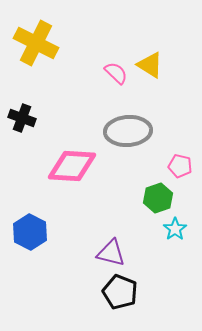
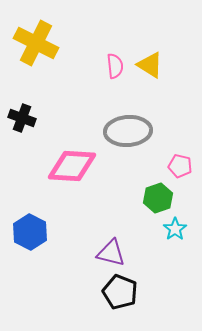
pink semicircle: moved 1 px left, 7 px up; rotated 40 degrees clockwise
